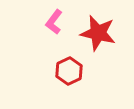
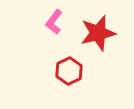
red star: rotated 27 degrees counterclockwise
